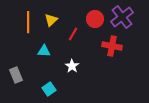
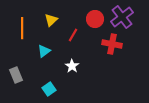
orange line: moved 6 px left, 6 px down
red line: moved 1 px down
red cross: moved 2 px up
cyan triangle: rotated 40 degrees counterclockwise
